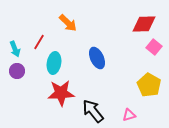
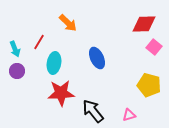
yellow pentagon: rotated 15 degrees counterclockwise
